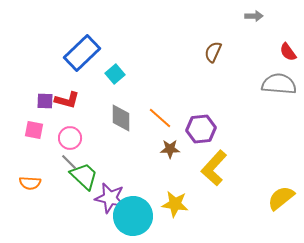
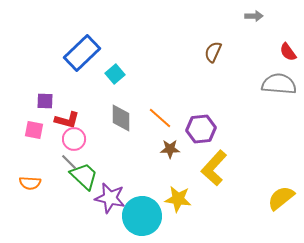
red L-shape: moved 20 px down
pink circle: moved 4 px right, 1 px down
yellow star: moved 3 px right, 5 px up
cyan circle: moved 9 px right
